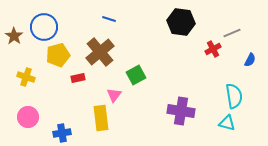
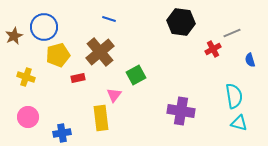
brown star: rotated 12 degrees clockwise
blue semicircle: rotated 136 degrees clockwise
cyan triangle: moved 12 px right
